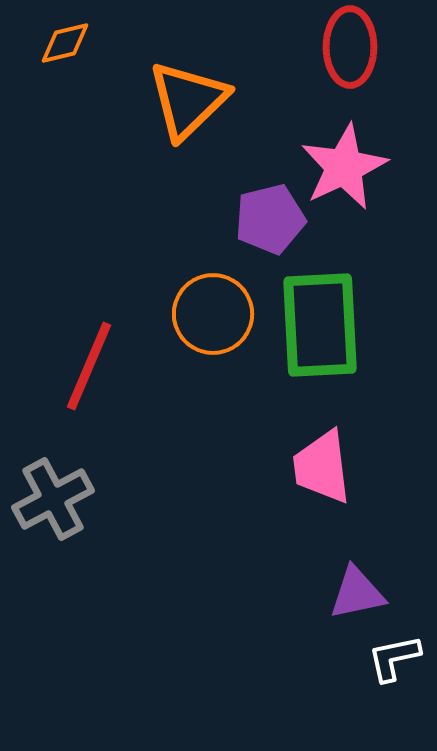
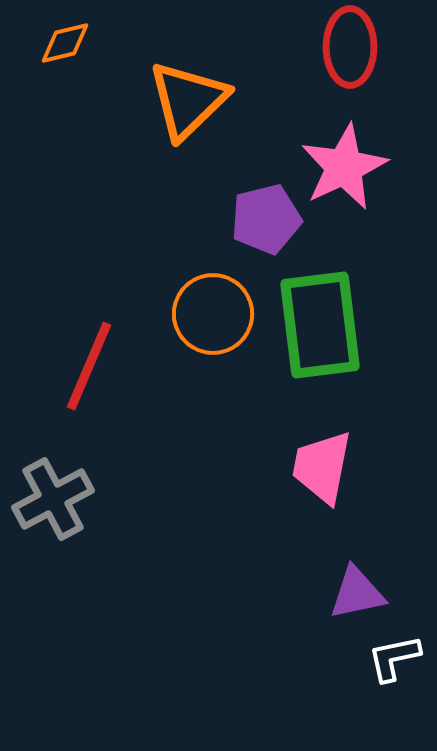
purple pentagon: moved 4 px left
green rectangle: rotated 4 degrees counterclockwise
pink trapezoid: rotated 18 degrees clockwise
